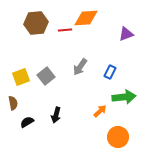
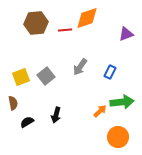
orange diamond: moved 1 px right; rotated 15 degrees counterclockwise
green arrow: moved 2 px left, 5 px down
